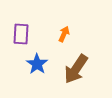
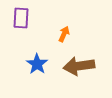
purple rectangle: moved 16 px up
brown arrow: moved 3 px right, 3 px up; rotated 48 degrees clockwise
